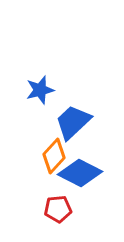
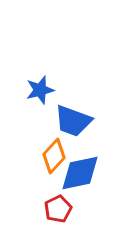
blue trapezoid: moved 1 px up; rotated 117 degrees counterclockwise
blue diamond: rotated 39 degrees counterclockwise
red pentagon: rotated 20 degrees counterclockwise
